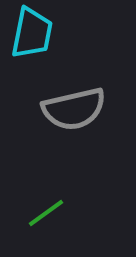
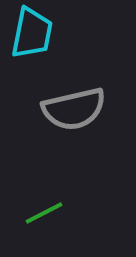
green line: moved 2 px left; rotated 9 degrees clockwise
